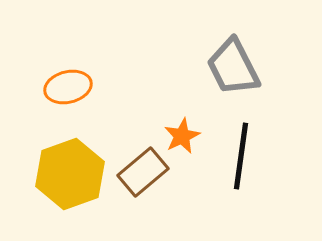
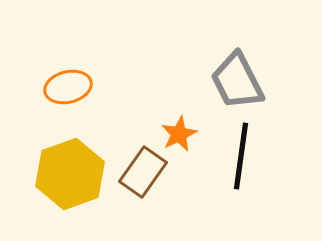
gray trapezoid: moved 4 px right, 14 px down
orange star: moved 3 px left, 2 px up
brown rectangle: rotated 15 degrees counterclockwise
